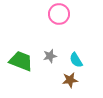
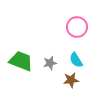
pink circle: moved 18 px right, 13 px down
gray star: moved 7 px down
brown star: moved 1 px right
